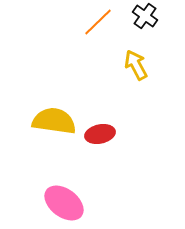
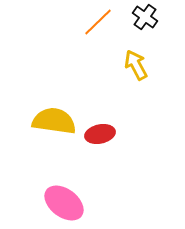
black cross: moved 1 px down
